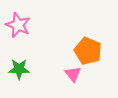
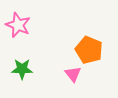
orange pentagon: moved 1 px right, 1 px up
green star: moved 3 px right
